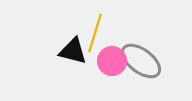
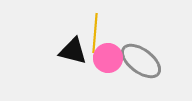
yellow line: rotated 12 degrees counterclockwise
pink circle: moved 4 px left, 3 px up
